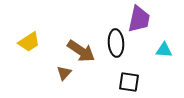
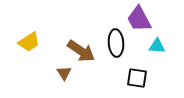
purple trapezoid: rotated 140 degrees clockwise
cyan triangle: moved 7 px left, 4 px up
brown triangle: rotated 14 degrees counterclockwise
black square: moved 8 px right, 4 px up
